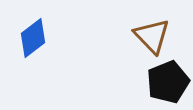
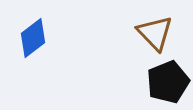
brown triangle: moved 3 px right, 3 px up
